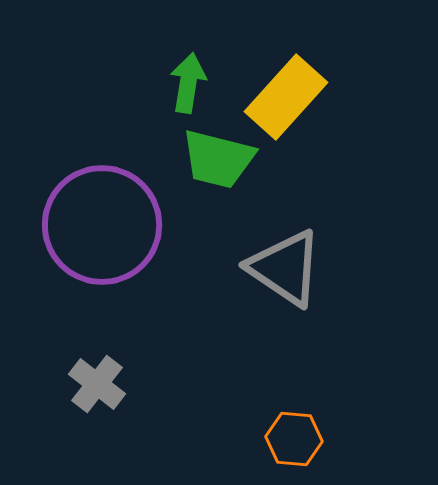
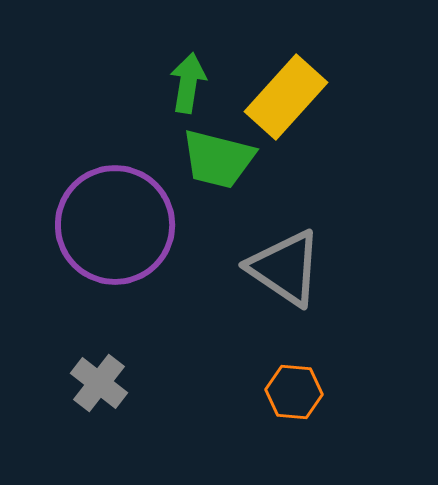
purple circle: moved 13 px right
gray cross: moved 2 px right, 1 px up
orange hexagon: moved 47 px up
